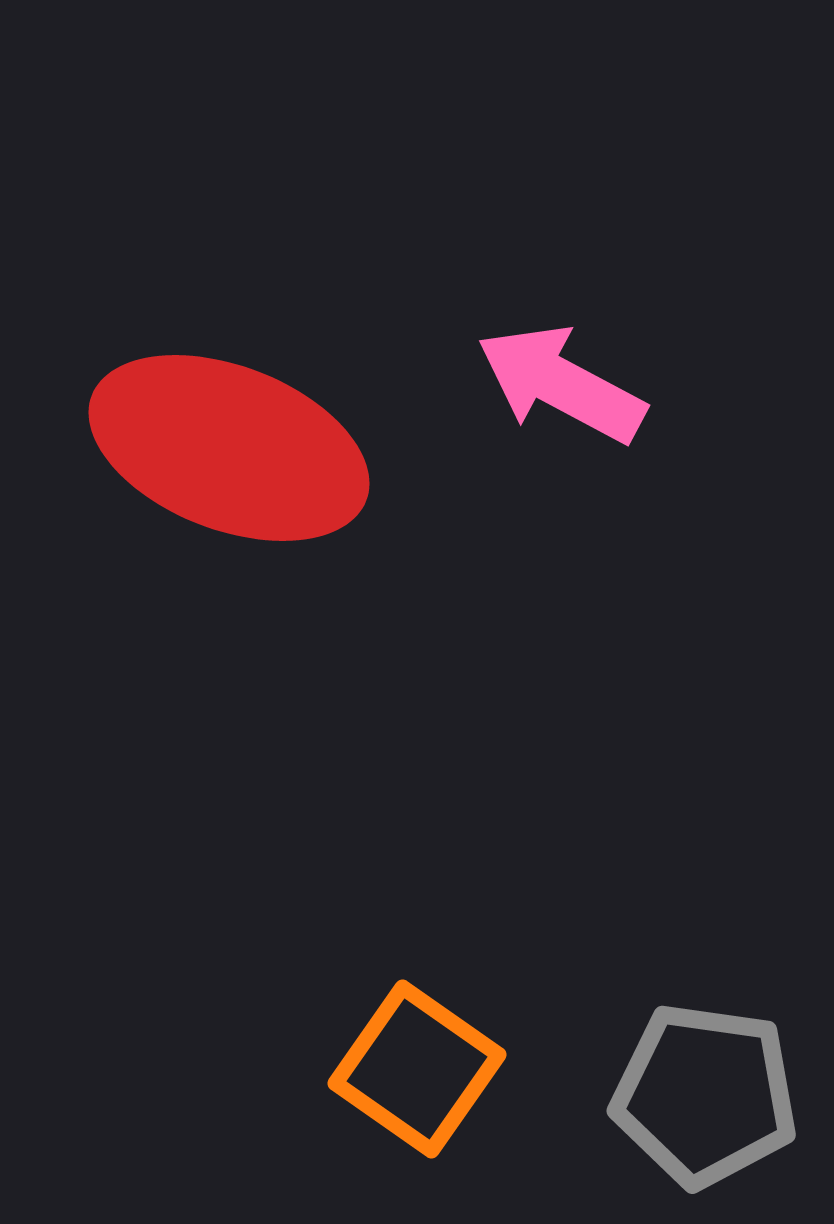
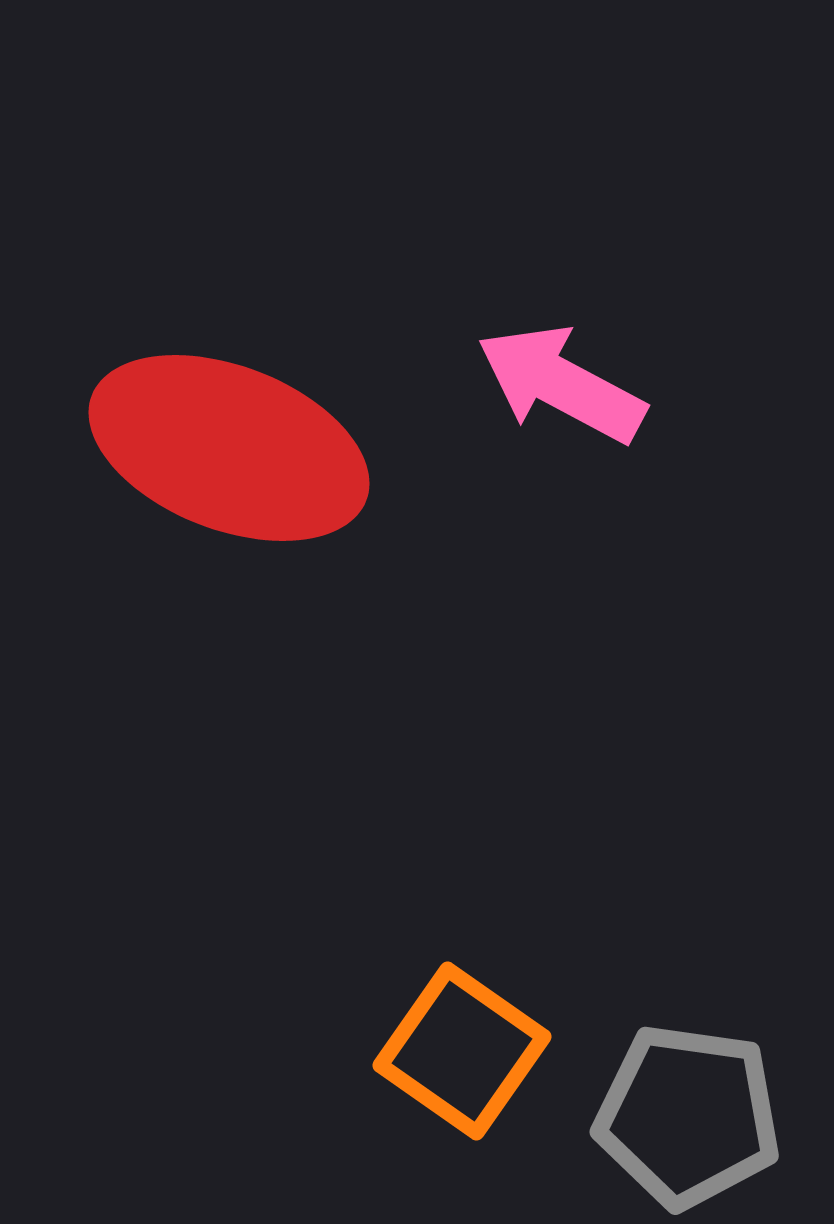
orange square: moved 45 px right, 18 px up
gray pentagon: moved 17 px left, 21 px down
